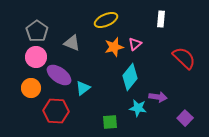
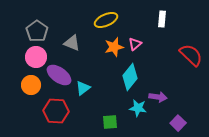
white rectangle: moved 1 px right
red semicircle: moved 7 px right, 3 px up
orange circle: moved 3 px up
purple square: moved 7 px left, 5 px down
